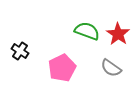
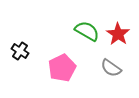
green semicircle: rotated 10 degrees clockwise
